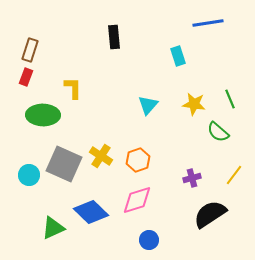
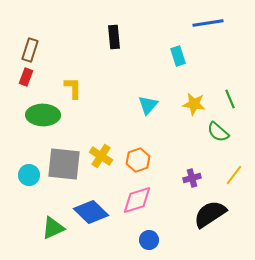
gray square: rotated 18 degrees counterclockwise
